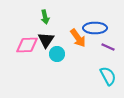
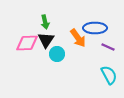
green arrow: moved 5 px down
pink diamond: moved 2 px up
cyan semicircle: moved 1 px right, 1 px up
